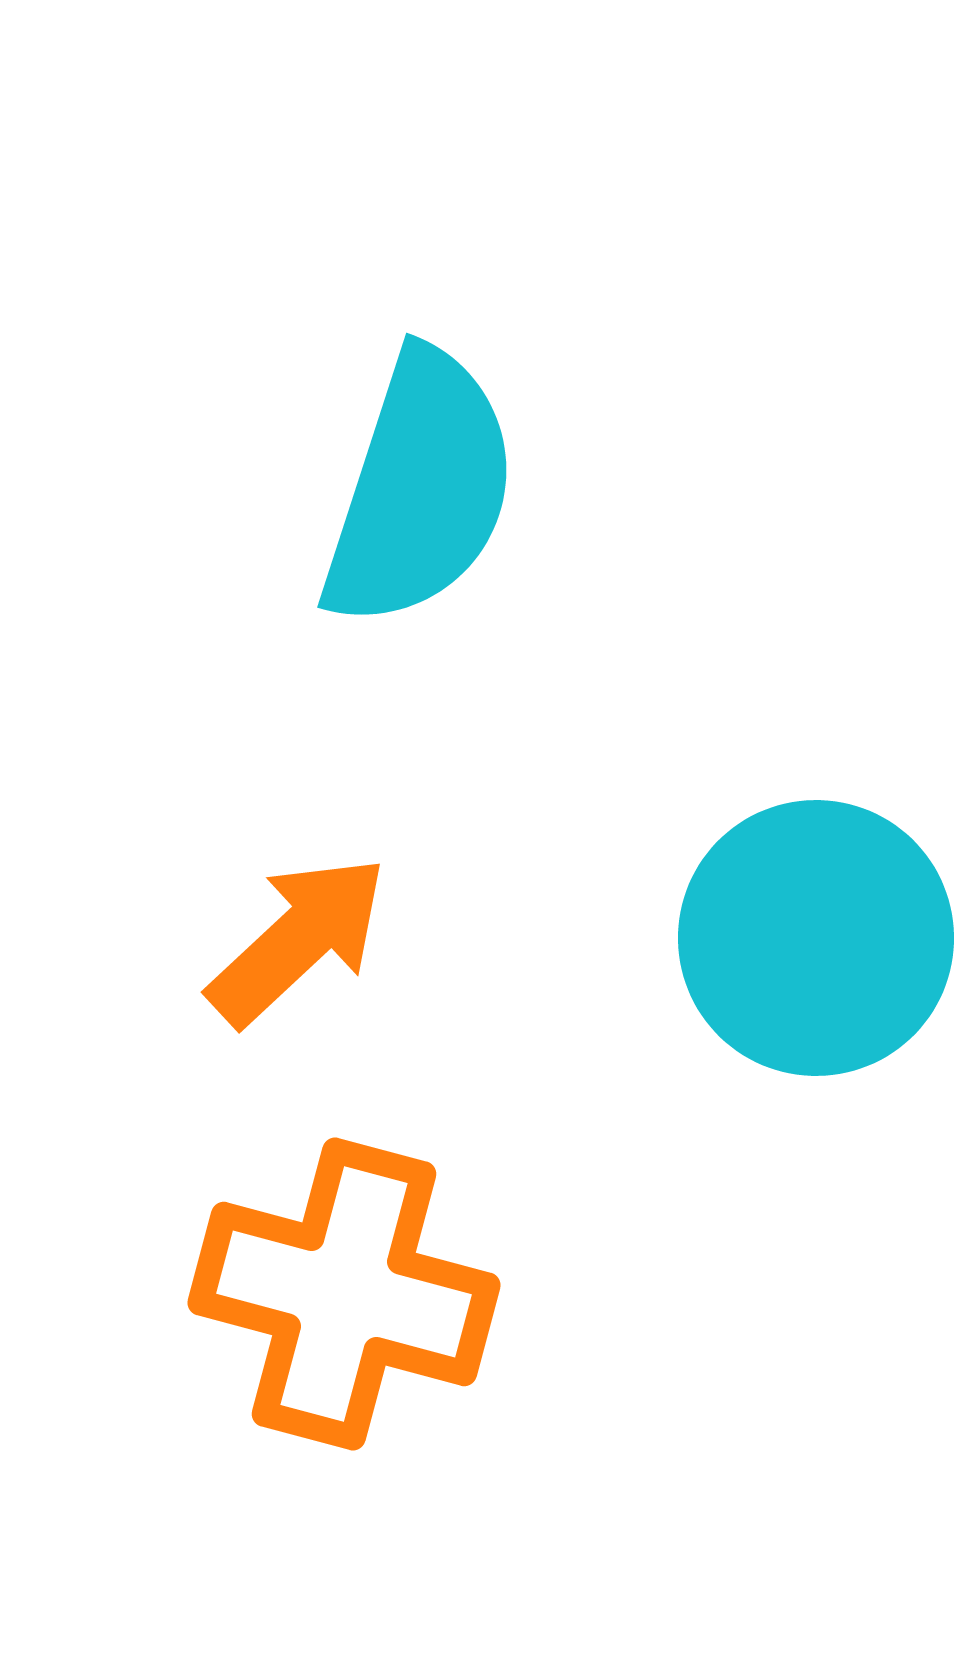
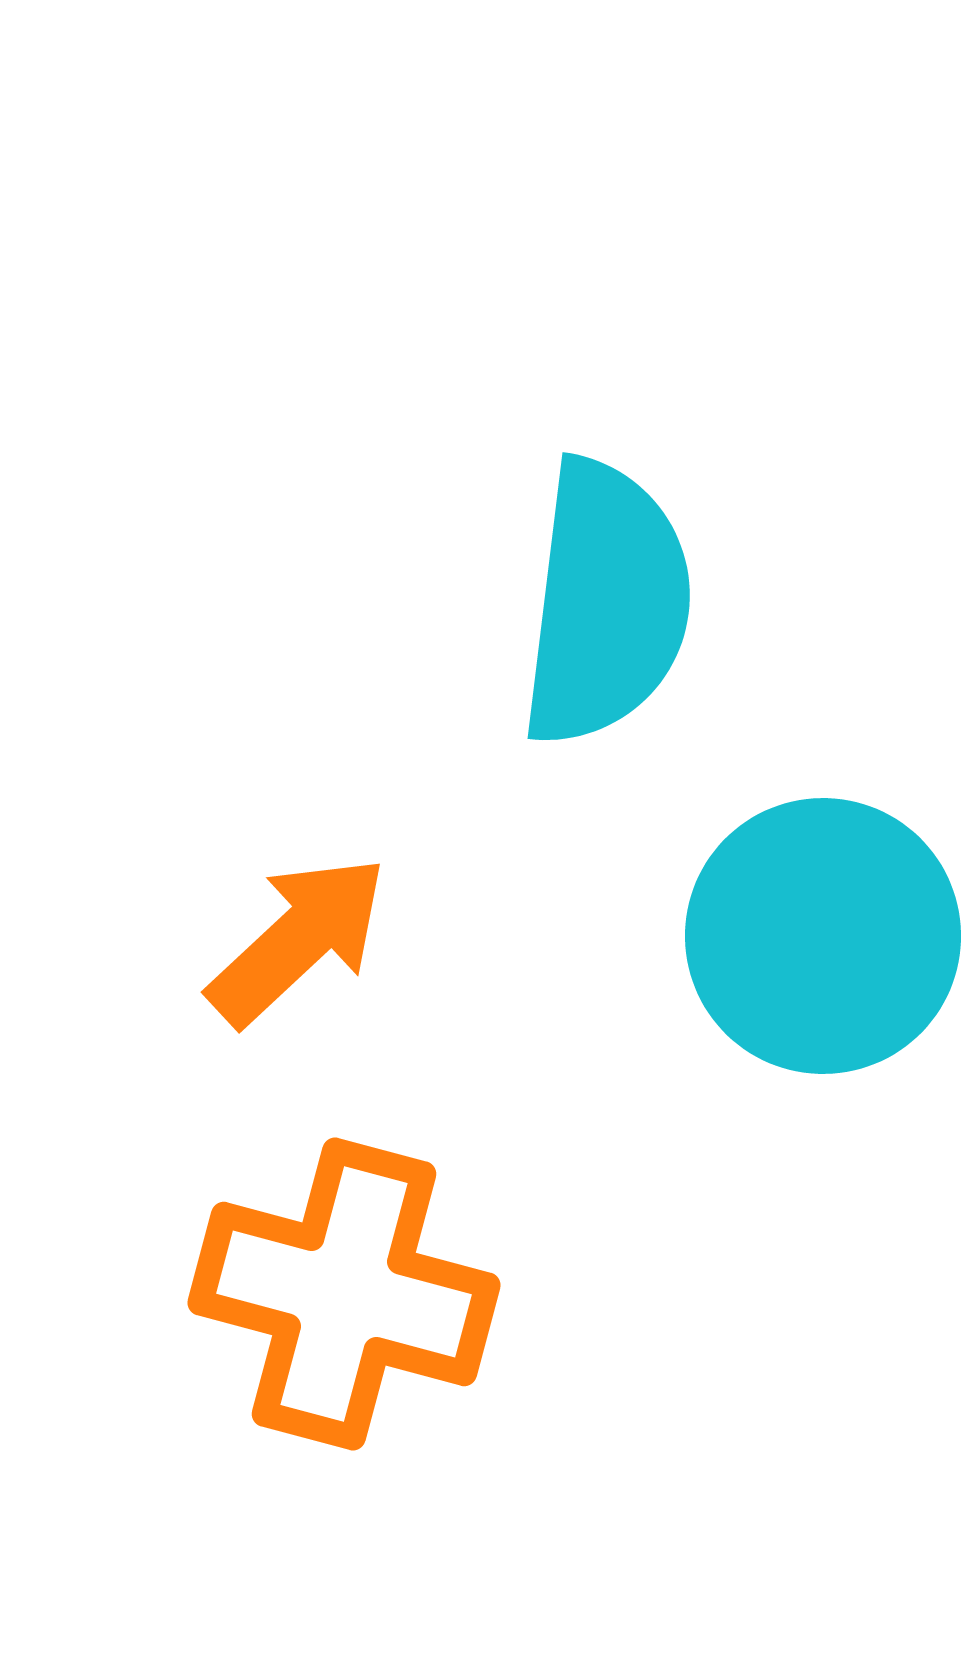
cyan semicircle: moved 186 px right, 114 px down; rotated 11 degrees counterclockwise
cyan circle: moved 7 px right, 2 px up
